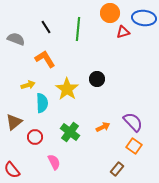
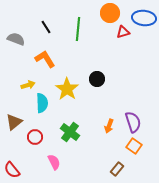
purple semicircle: rotated 25 degrees clockwise
orange arrow: moved 6 px right, 1 px up; rotated 136 degrees clockwise
